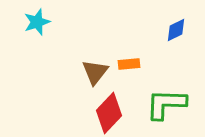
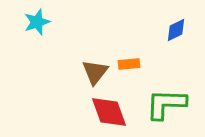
red diamond: moved 1 px up; rotated 63 degrees counterclockwise
